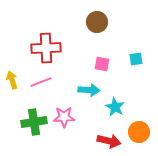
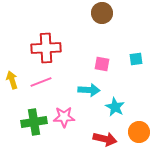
brown circle: moved 5 px right, 9 px up
red arrow: moved 4 px left, 2 px up
